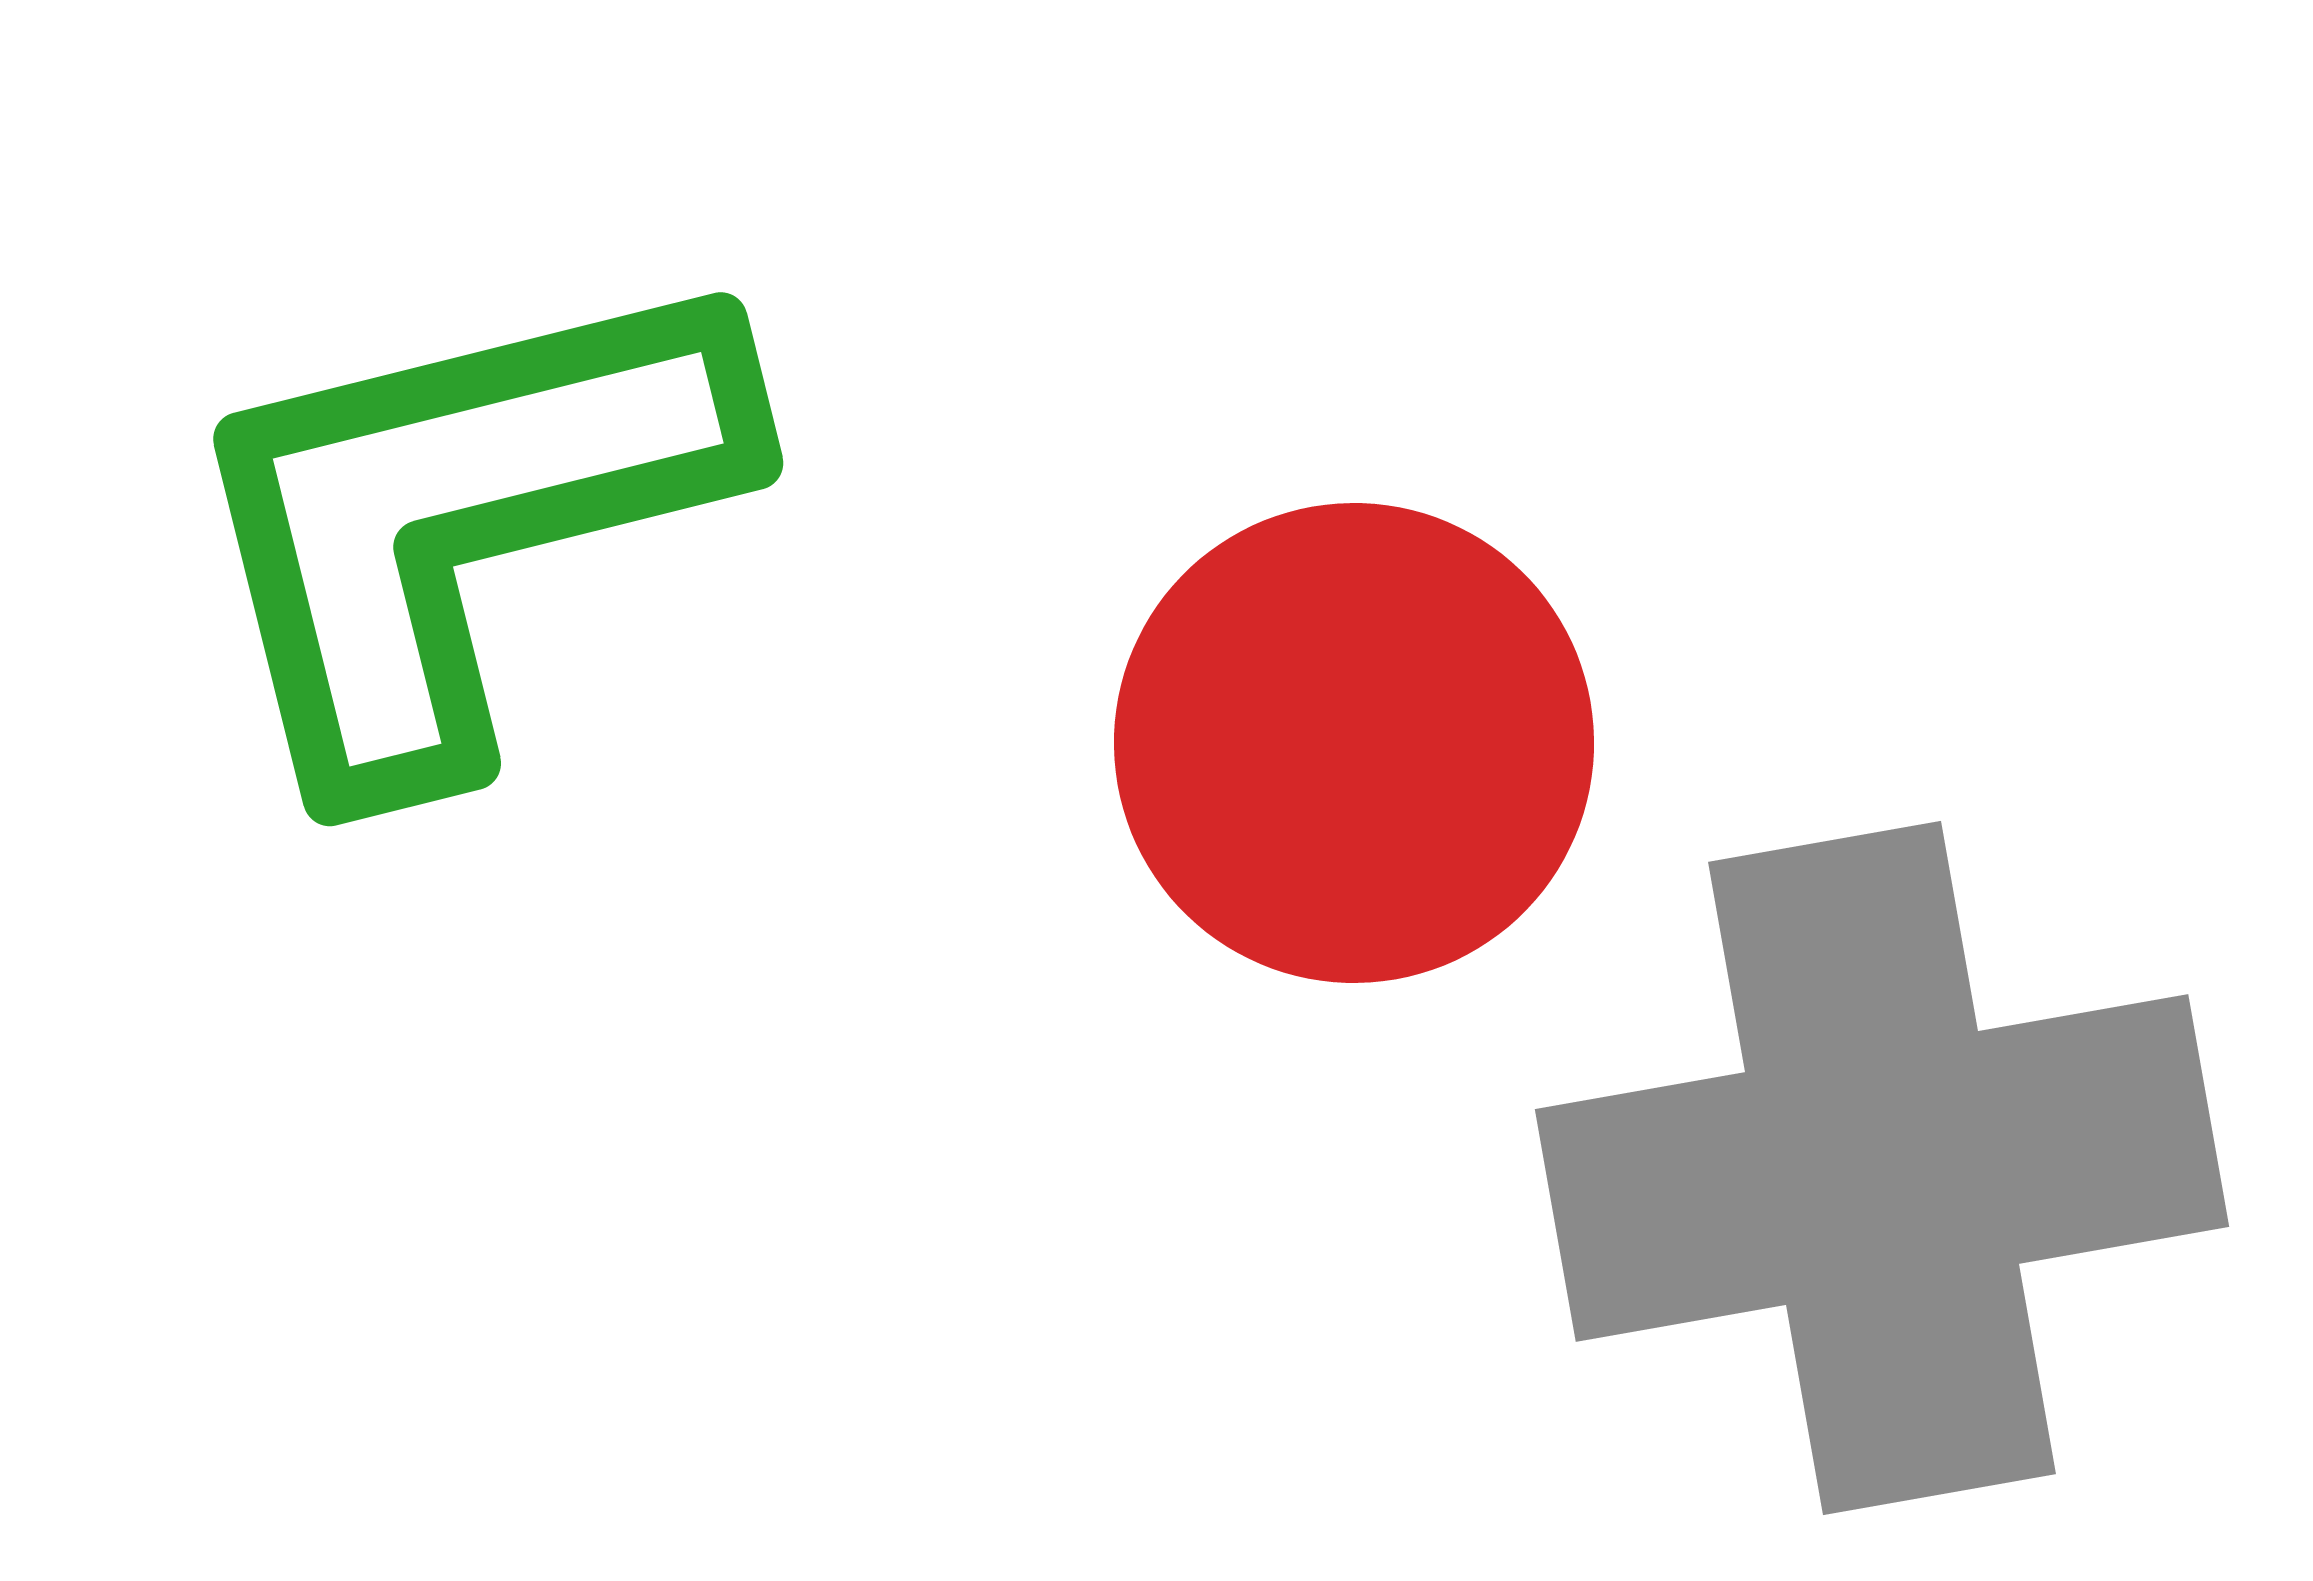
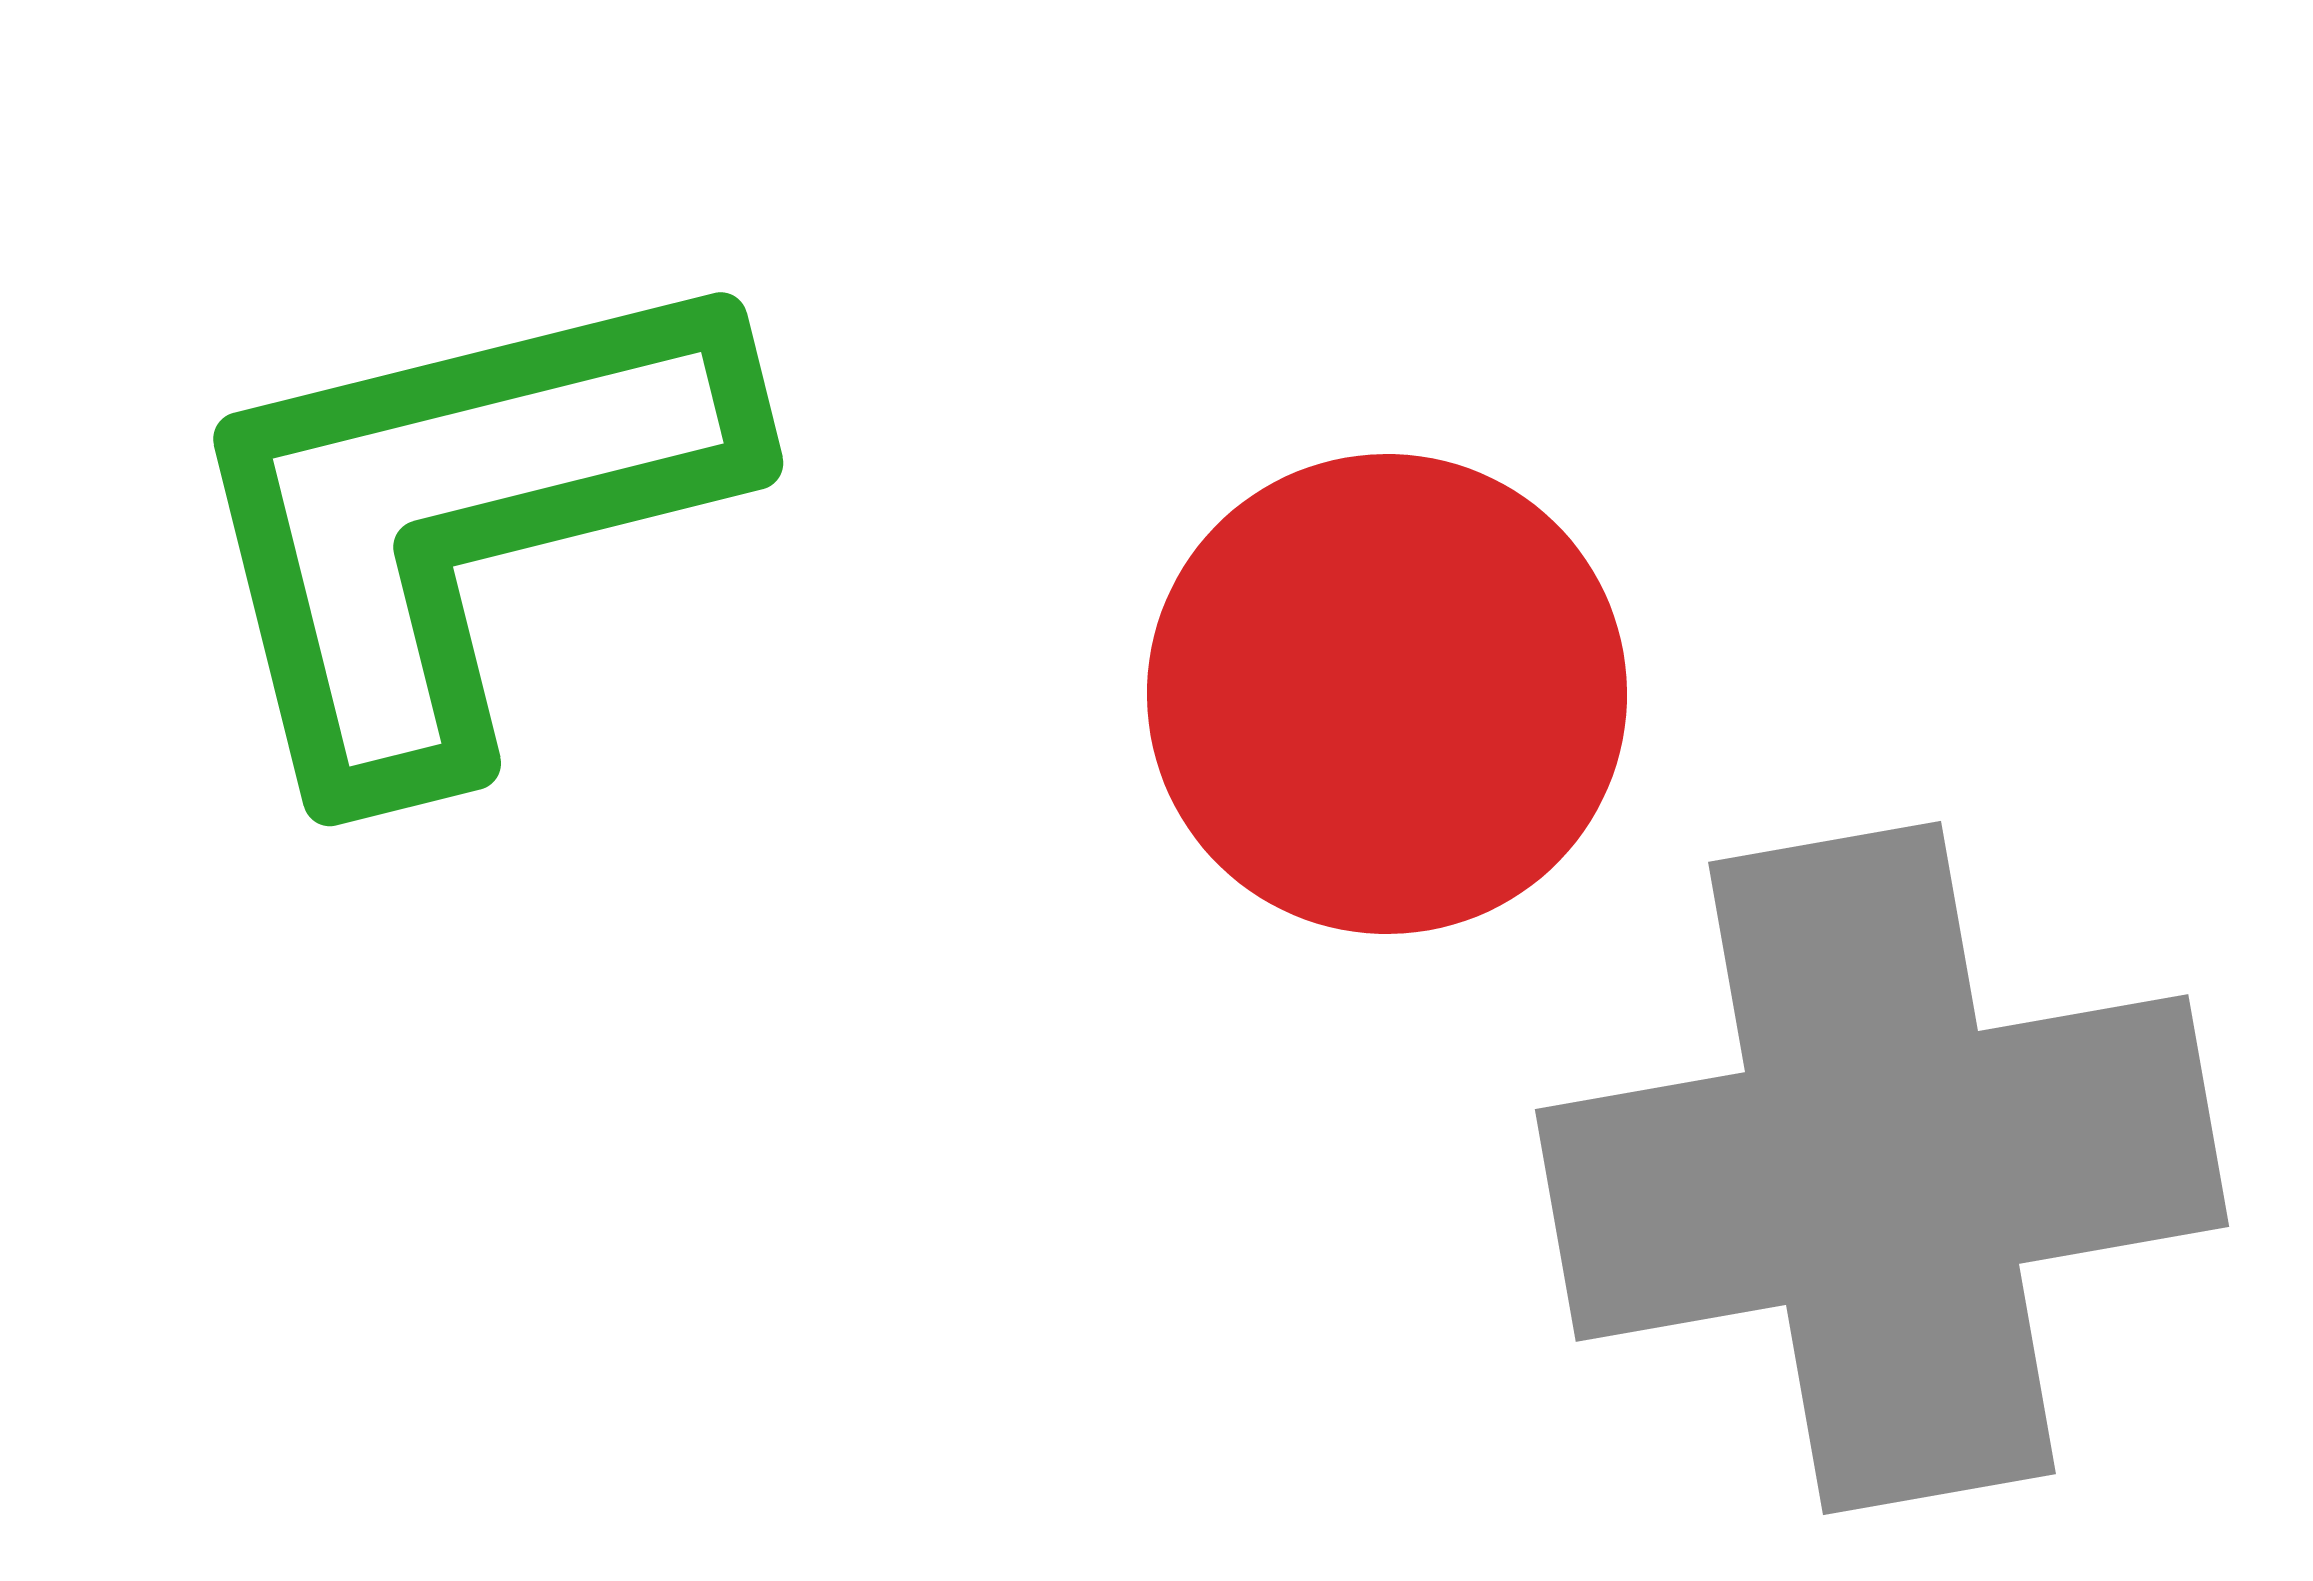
red circle: moved 33 px right, 49 px up
